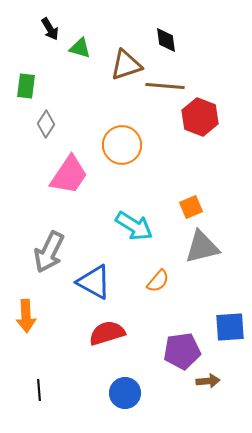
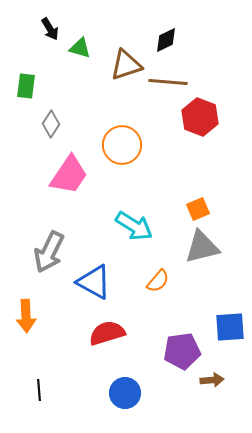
black diamond: rotated 72 degrees clockwise
brown line: moved 3 px right, 4 px up
gray diamond: moved 5 px right
orange square: moved 7 px right, 2 px down
brown arrow: moved 4 px right, 1 px up
